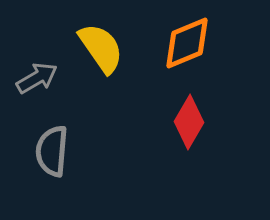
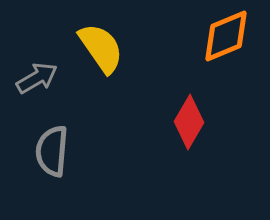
orange diamond: moved 39 px right, 7 px up
